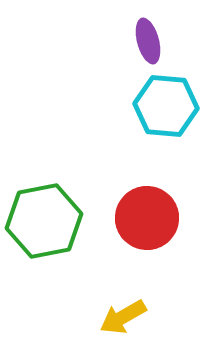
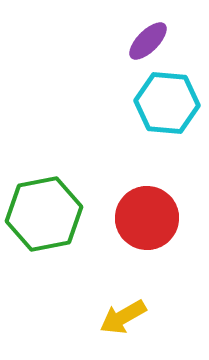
purple ellipse: rotated 60 degrees clockwise
cyan hexagon: moved 1 px right, 3 px up
green hexagon: moved 7 px up
